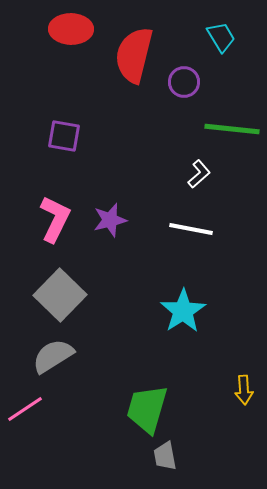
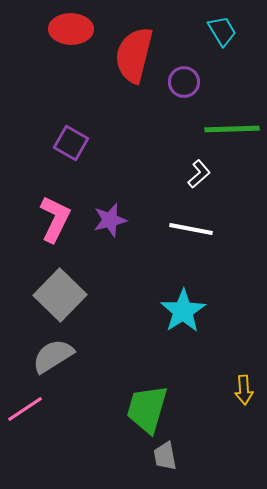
cyan trapezoid: moved 1 px right, 6 px up
green line: rotated 8 degrees counterclockwise
purple square: moved 7 px right, 7 px down; rotated 20 degrees clockwise
